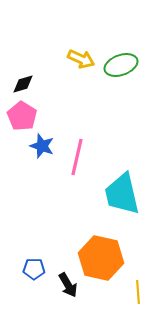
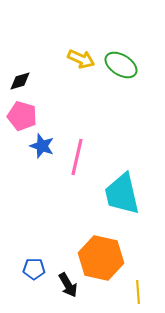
green ellipse: rotated 52 degrees clockwise
black diamond: moved 3 px left, 3 px up
pink pentagon: rotated 16 degrees counterclockwise
